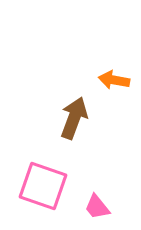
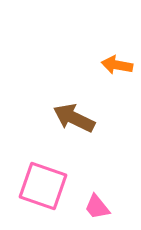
orange arrow: moved 3 px right, 15 px up
brown arrow: rotated 84 degrees counterclockwise
